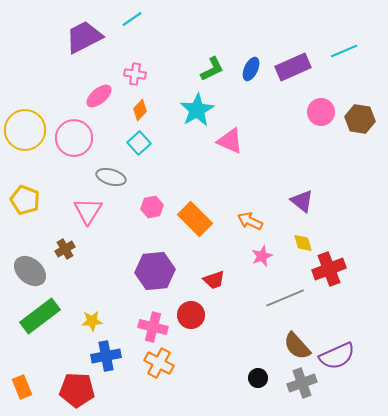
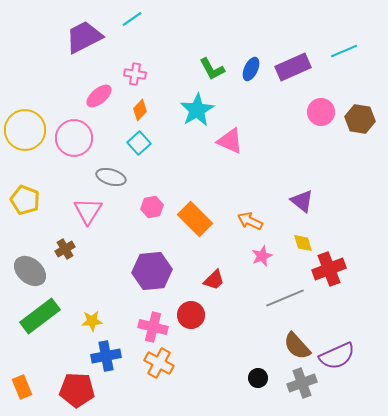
green L-shape at (212, 69): rotated 88 degrees clockwise
purple hexagon at (155, 271): moved 3 px left
red trapezoid at (214, 280): rotated 25 degrees counterclockwise
